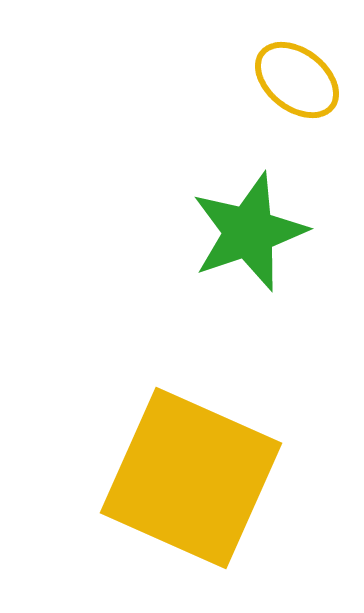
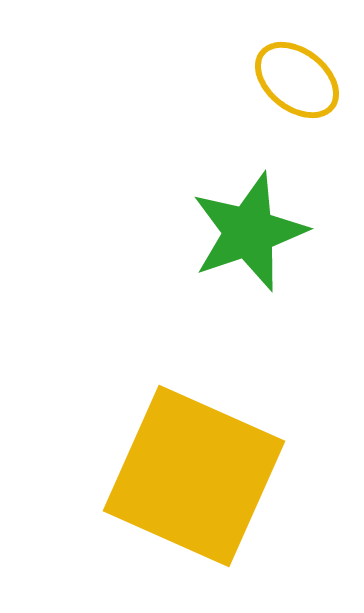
yellow square: moved 3 px right, 2 px up
